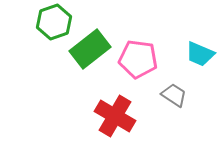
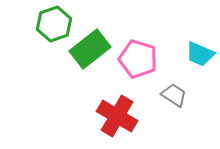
green hexagon: moved 2 px down
pink pentagon: rotated 9 degrees clockwise
red cross: moved 2 px right
